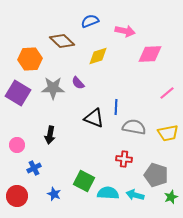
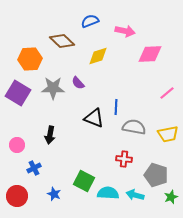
yellow trapezoid: moved 1 px down
